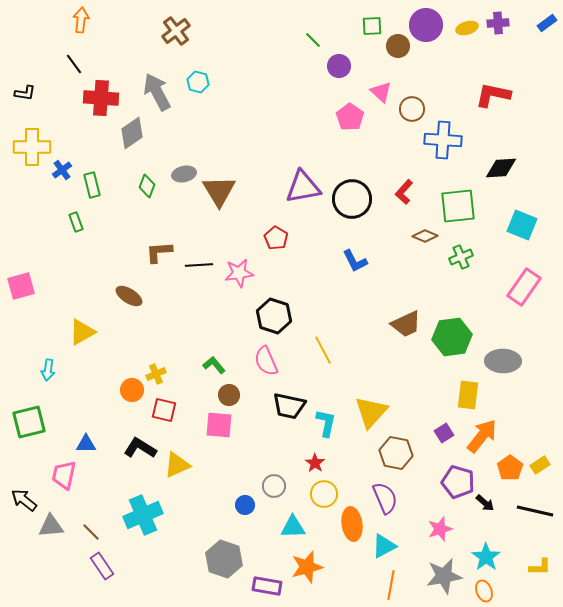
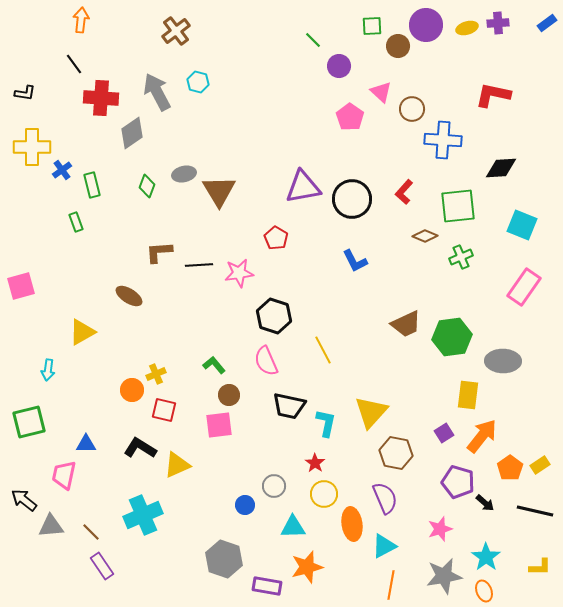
pink square at (219, 425): rotated 12 degrees counterclockwise
